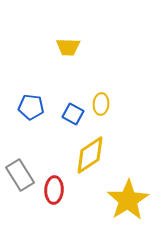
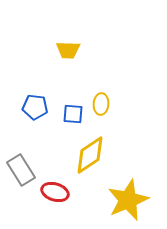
yellow trapezoid: moved 3 px down
blue pentagon: moved 4 px right
blue square: rotated 25 degrees counterclockwise
gray rectangle: moved 1 px right, 5 px up
red ellipse: moved 1 px right, 2 px down; rotated 76 degrees counterclockwise
yellow star: rotated 9 degrees clockwise
